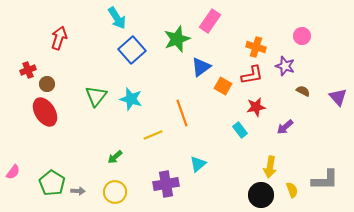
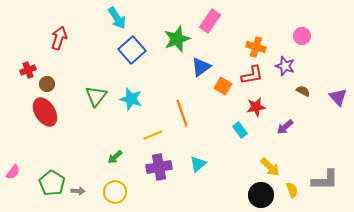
yellow arrow: rotated 55 degrees counterclockwise
purple cross: moved 7 px left, 17 px up
